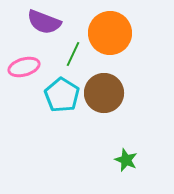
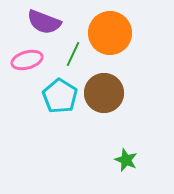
pink ellipse: moved 3 px right, 7 px up
cyan pentagon: moved 2 px left, 1 px down
